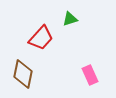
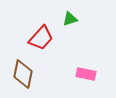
pink rectangle: moved 4 px left, 1 px up; rotated 54 degrees counterclockwise
